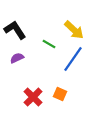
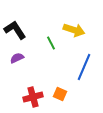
yellow arrow: rotated 25 degrees counterclockwise
green line: moved 2 px right, 1 px up; rotated 32 degrees clockwise
blue line: moved 11 px right, 8 px down; rotated 12 degrees counterclockwise
red cross: rotated 30 degrees clockwise
